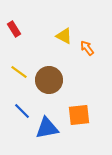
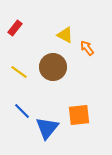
red rectangle: moved 1 px right, 1 px up; rotated 70 degrees clockwise
yellow triangle: moved 1 px right, 1 px up
brown circle: moved 4 px right, 13 px up
blue triangle: rotated 40 degrees counterclockwise
